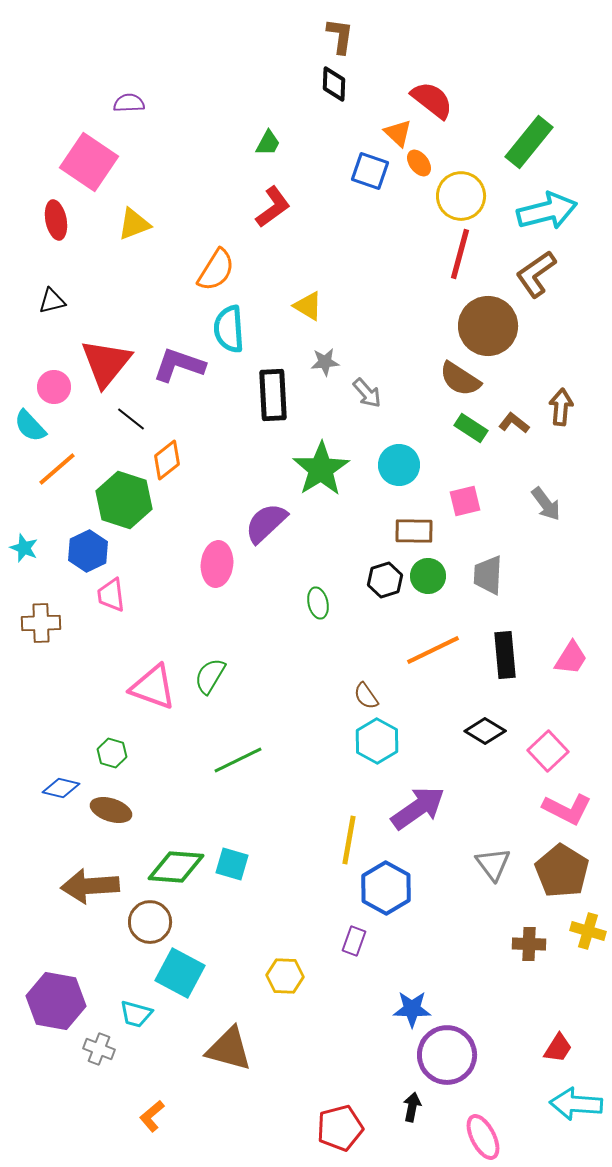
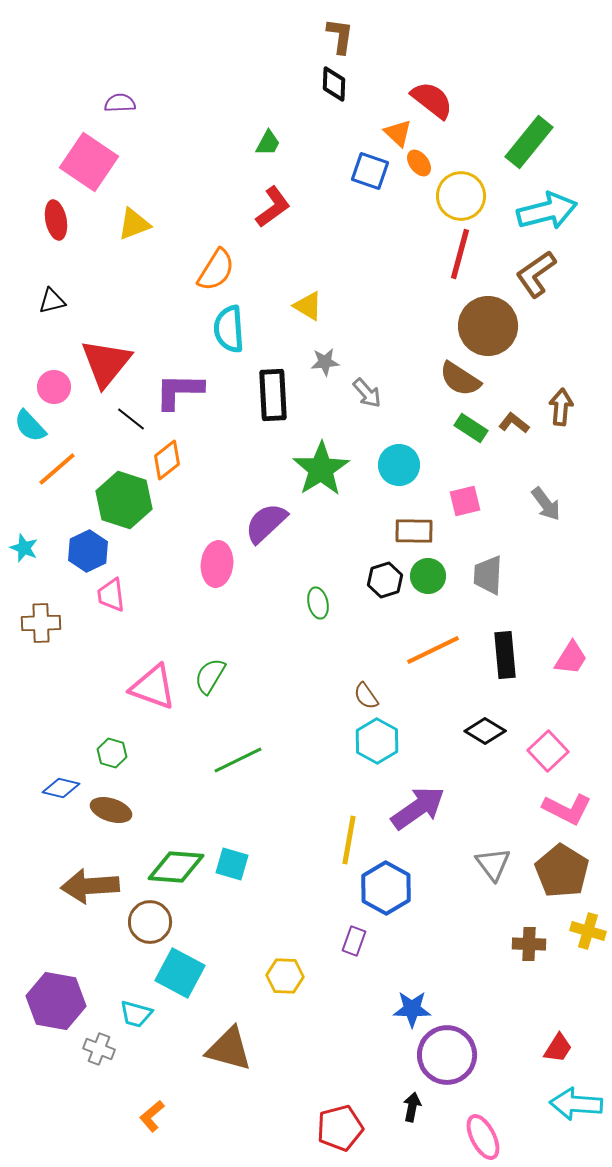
purple semicircle at (129, 103): moved 9 px left
purple L-shape at (179, 365): moved 26 px down; rotated 18 degrees counterclockwise
